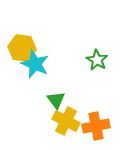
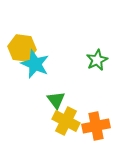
green star: rotated 15 degrees clockwise
